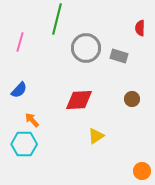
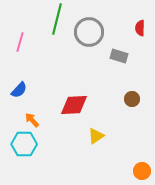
gray circle: moved 3 px right, 16 px up
red diamond: moved 5 px left, 5 px down
